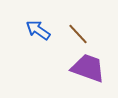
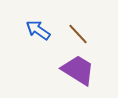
purple trapezoid: moved 10 px left, 2 px down; rotated 12 degrees clockwise
